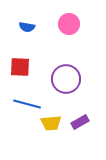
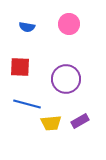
purple rectangle: moved 1 px up
